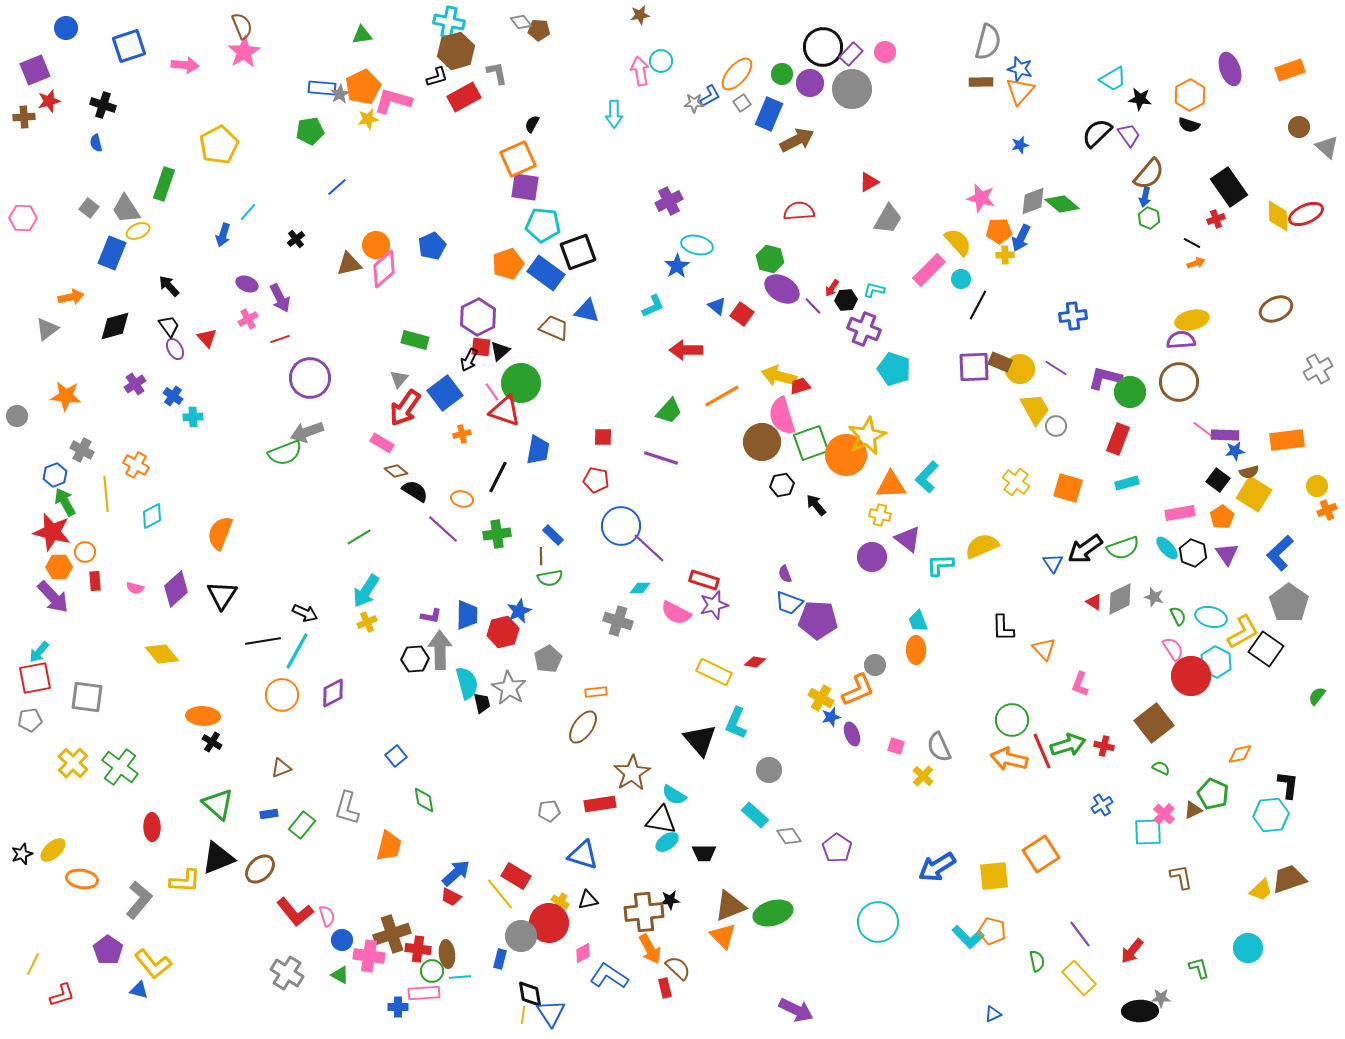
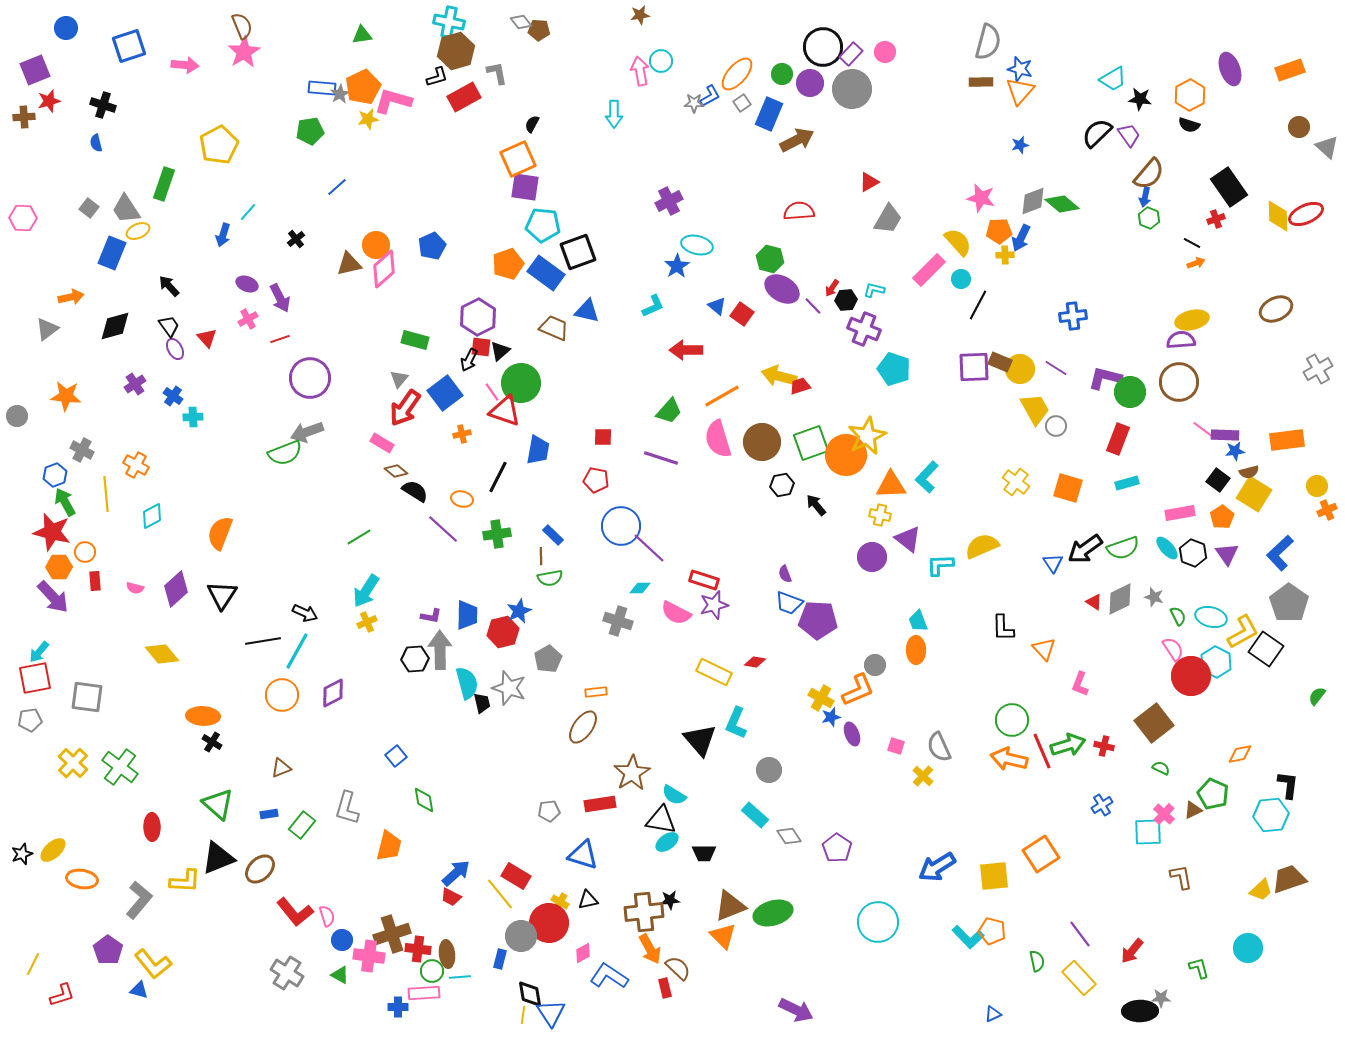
pink semicircle at (782, 416): moved 64 px left, 23 px down
gray star at (509, 688): rotated 12 degrees counterclockwise
